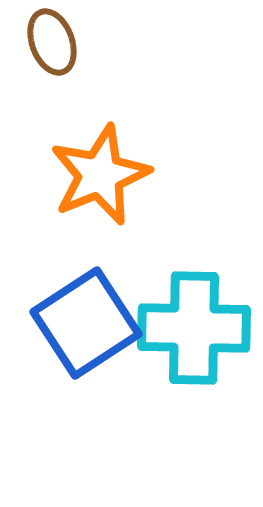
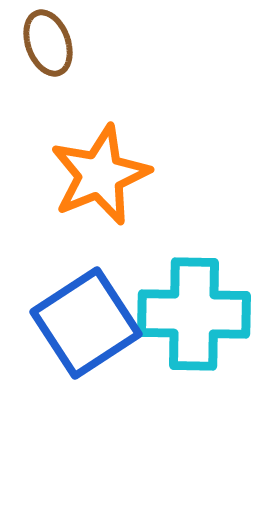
brown ellipse: moved 4 px left, 1 px down
cyan cross: moved 14 px up
